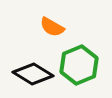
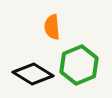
orange semicircle: rotated 55 degrees clockwise
